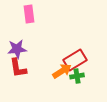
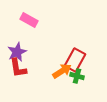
pink rectangle: moved 6 px down; rotated 54 degrees counterclockwise
purple star: moved 3 px down; rotated 18 degrees counterclockwise
red rectangle: rotated 30 degrees counterclockwise
green cross: rotated 24 degrees clockwise
